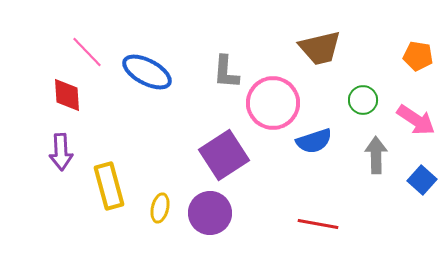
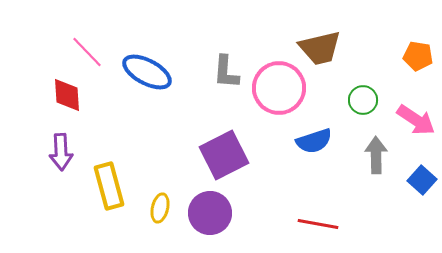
pink circle: moved 6 px right, 15 px up
purple square: rotated 6 degrees clockwise
